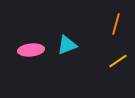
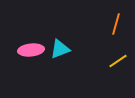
cyan triangle: moved 7 px left, 4 px down
